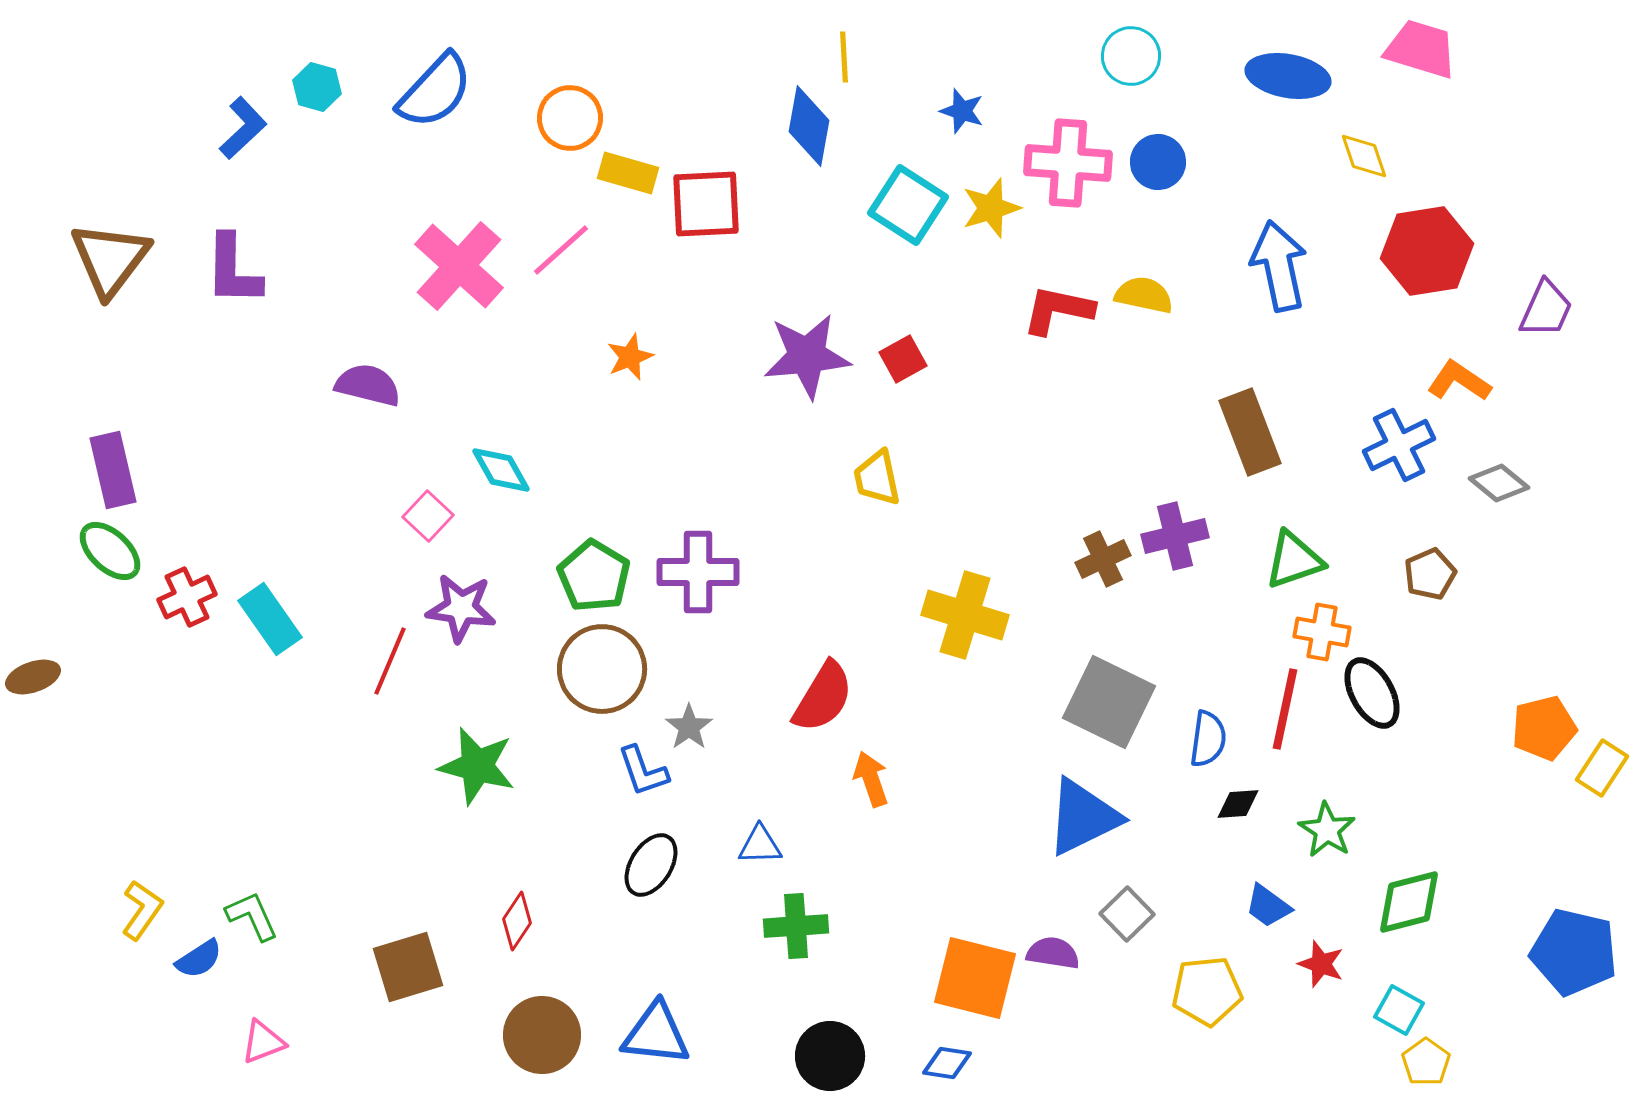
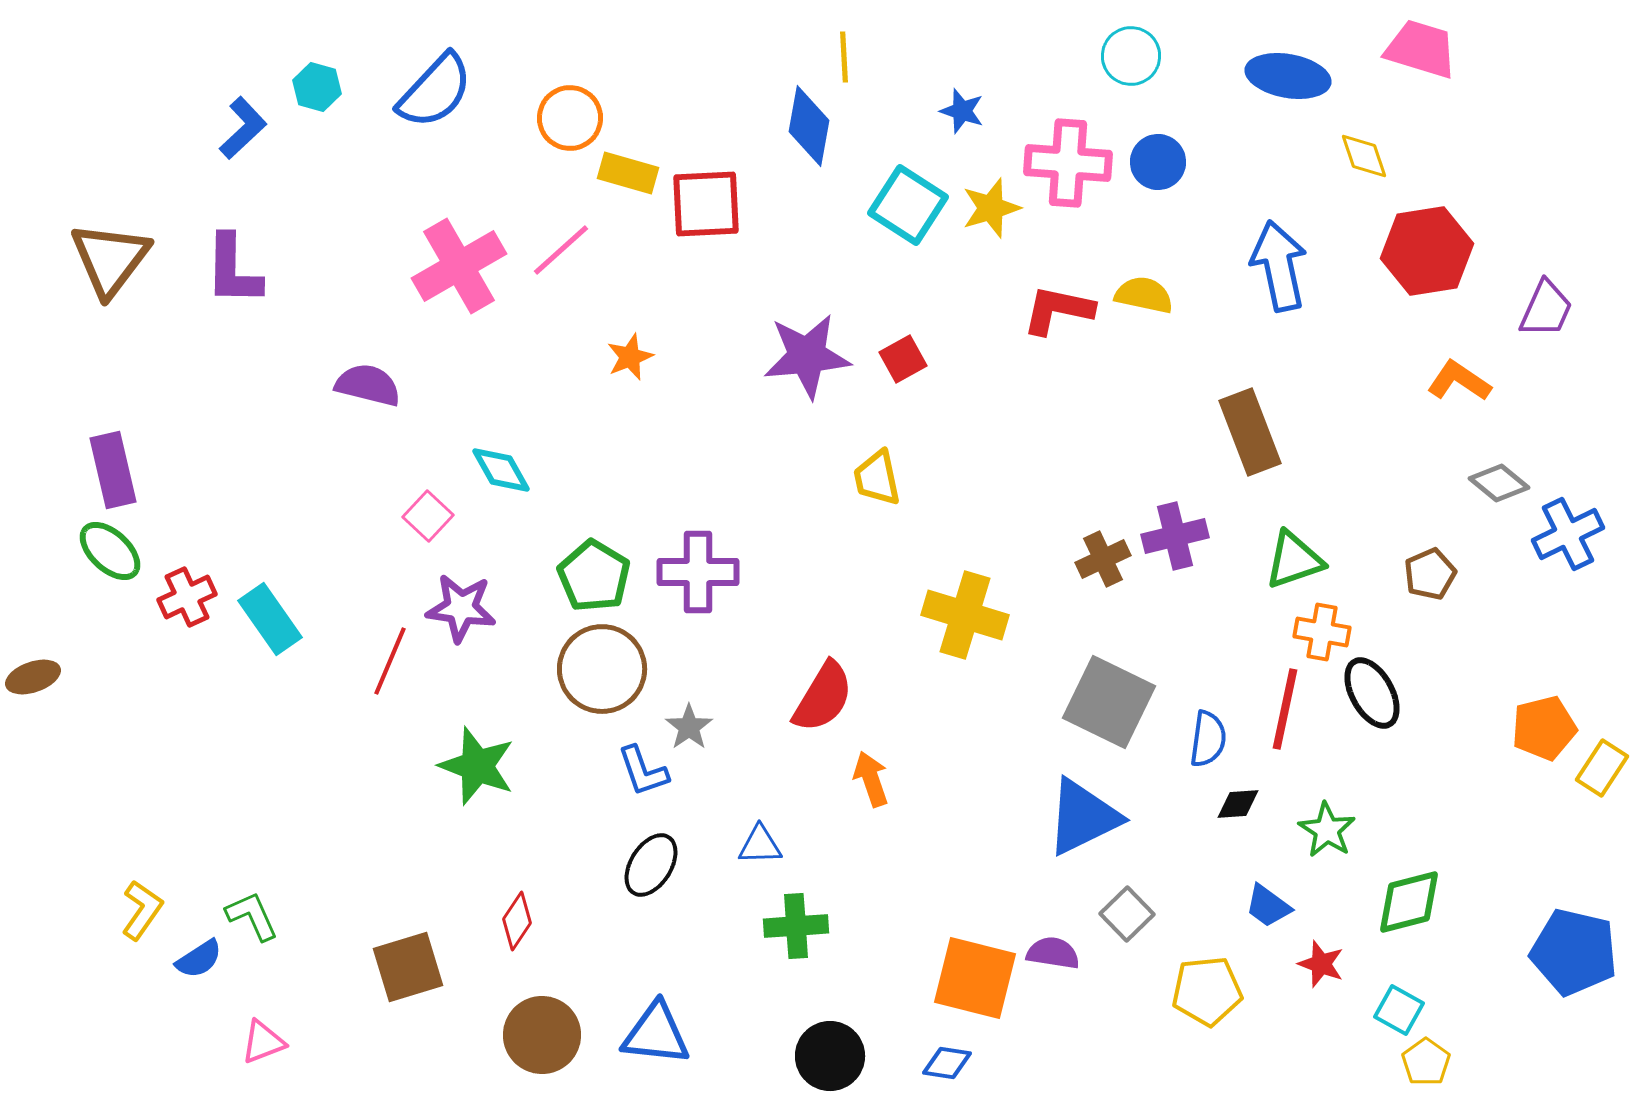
pink cross at (459, 266): rotated 18 degrees clockwise
blue cross at (1399, 445): moved 169 px right, 89 px down
green star at (477, 766): rotated 6 degrees clockwise
